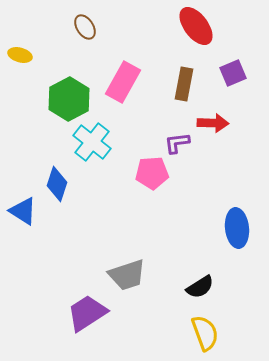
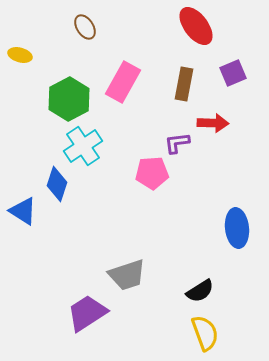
cyan cross: moved 9 px left, 4 px down; rotated 18 degrees clockwise
black semicircle: moved 4 px down
